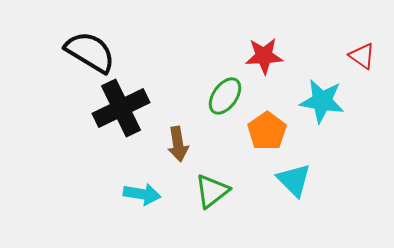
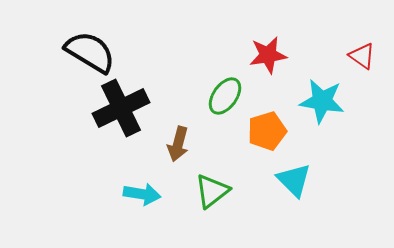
red star: moved 4 px right, 1 px up; rotated 6 degrees counterclockwise
orange pentagon: rotated 18 degrees clockwise
brown arrow: rotated 24 degrees clockwise
